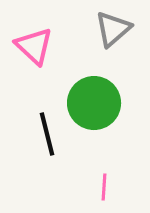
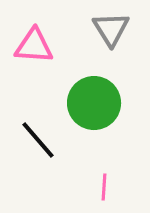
gray triangle: moved 2 px left; rotated 21 degrees counterclockwise
pink triangle: rotated 39 degrees counterclockwise
black line: moved 9 px left, 6 px down; rotated 27 degrees counterclockwise
